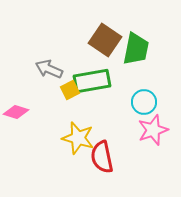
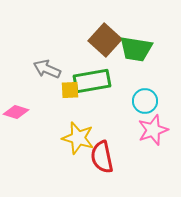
brown square: rotated 8 degrees clockwise
green trapezoid: rotated 88 degrees clockwise
gray arrow: moved 2 px left
yellow square: rotated 24 degrees clockwise
cyan circle: moved 1 px right, 1 px up
